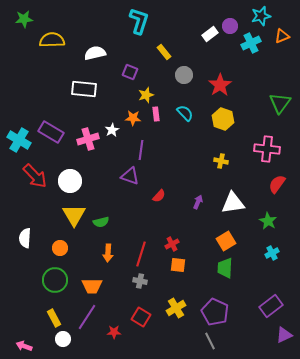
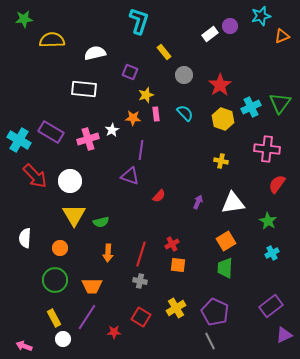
cyan cross at (251, 43): moved 64 px down
